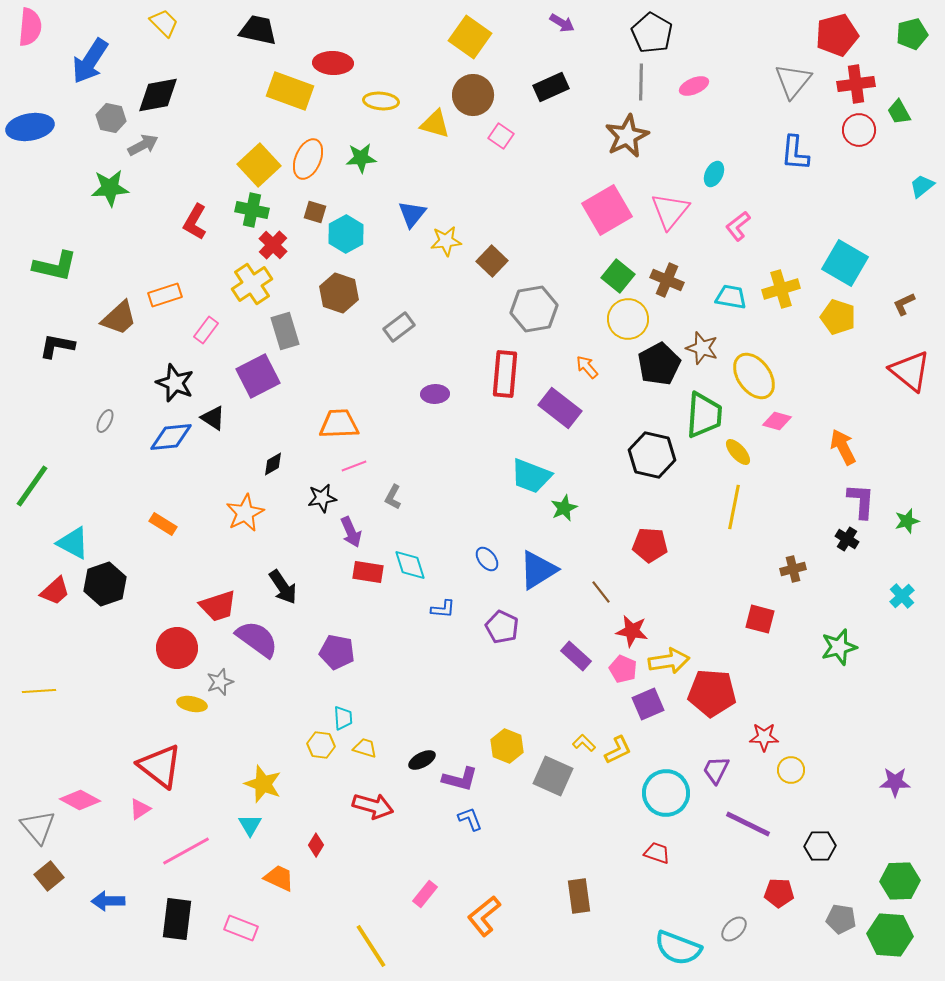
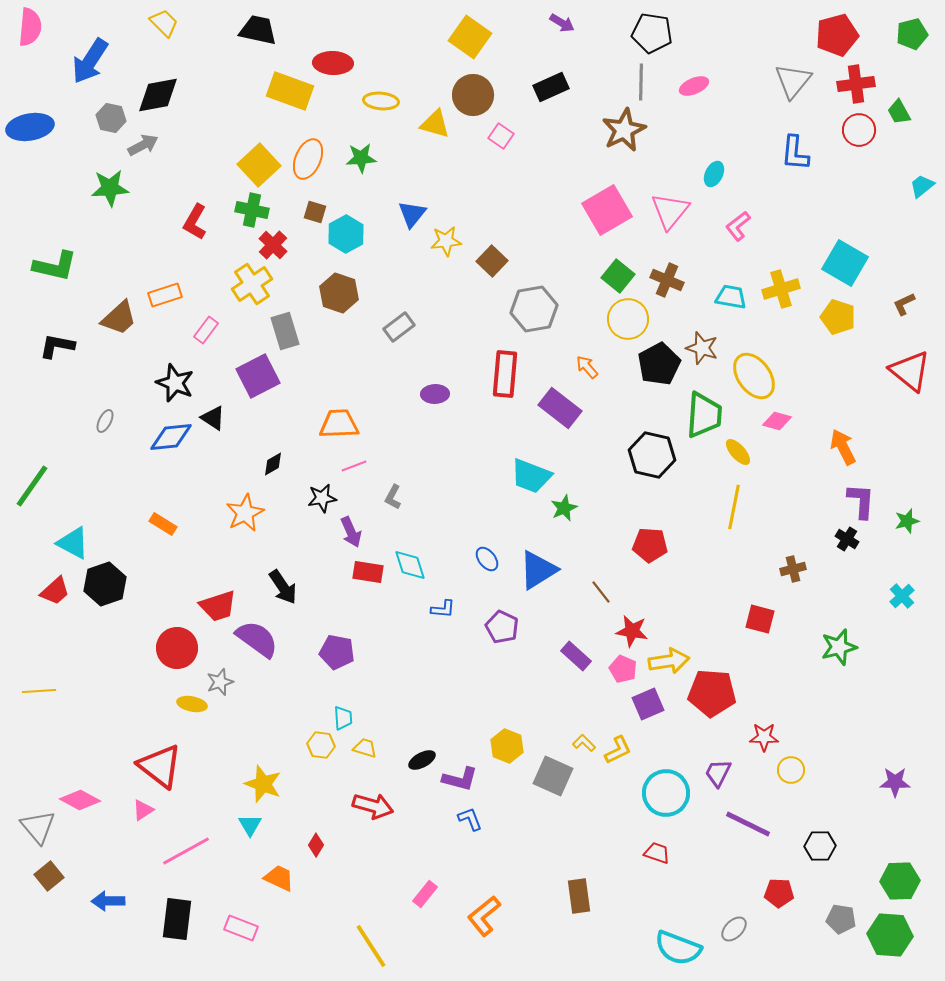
black pentagon at (652, 33): rotated 21 degrees counterclockwise
brown star at (627, 136): moved 3 px left, 6 px up
purple trapezoid at (716, 770): moved 2 px right, 3 px down
pink triangle at (140, 809): moved 3 px right, 1 px down
